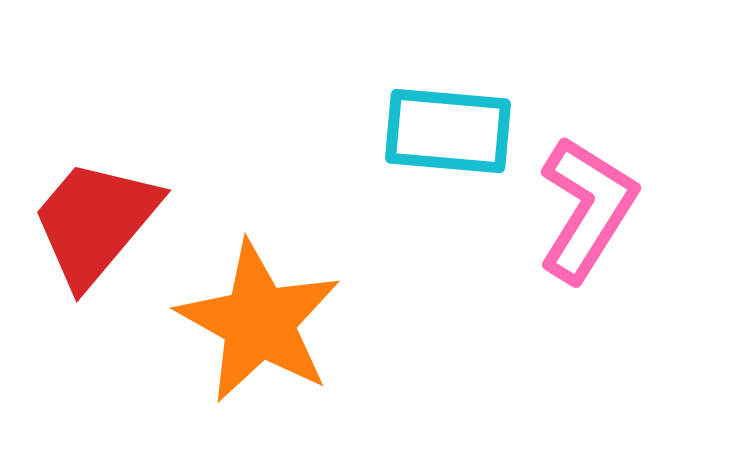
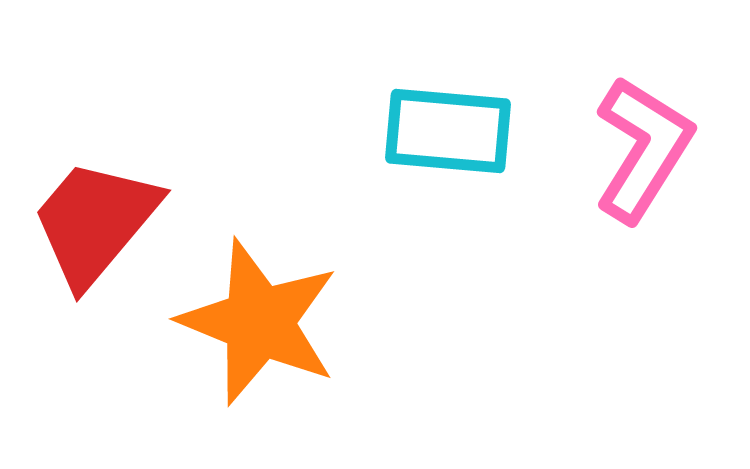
pink L-shape: moved 56 px right, 60 px up
orange star: rotated 7 degrees counterclockwise
